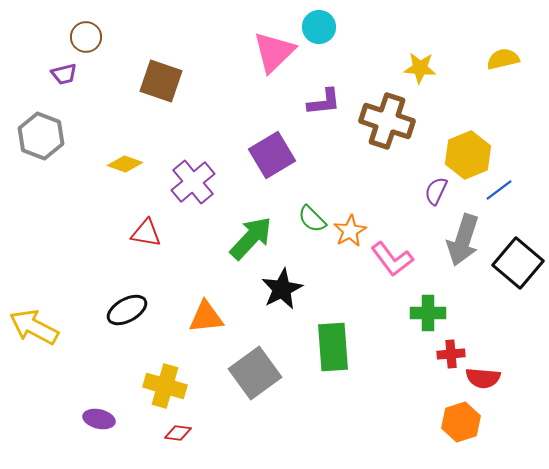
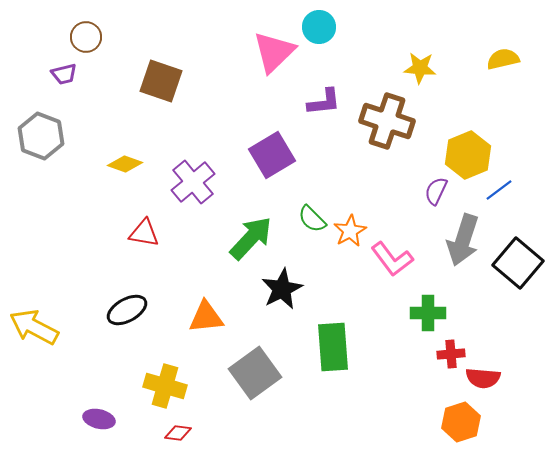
red triangle: moved 2 px left
